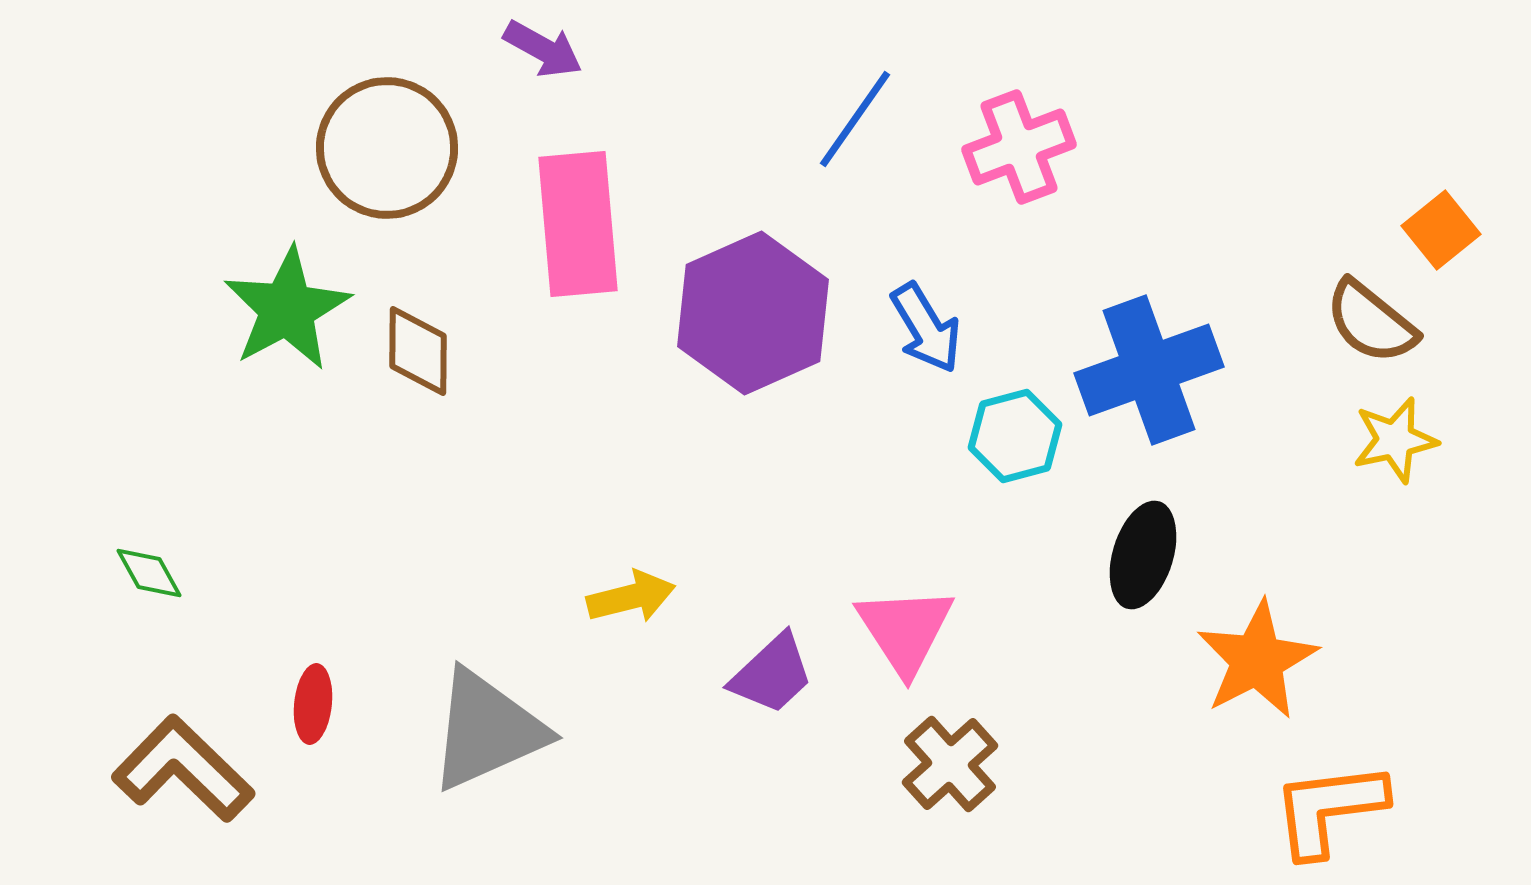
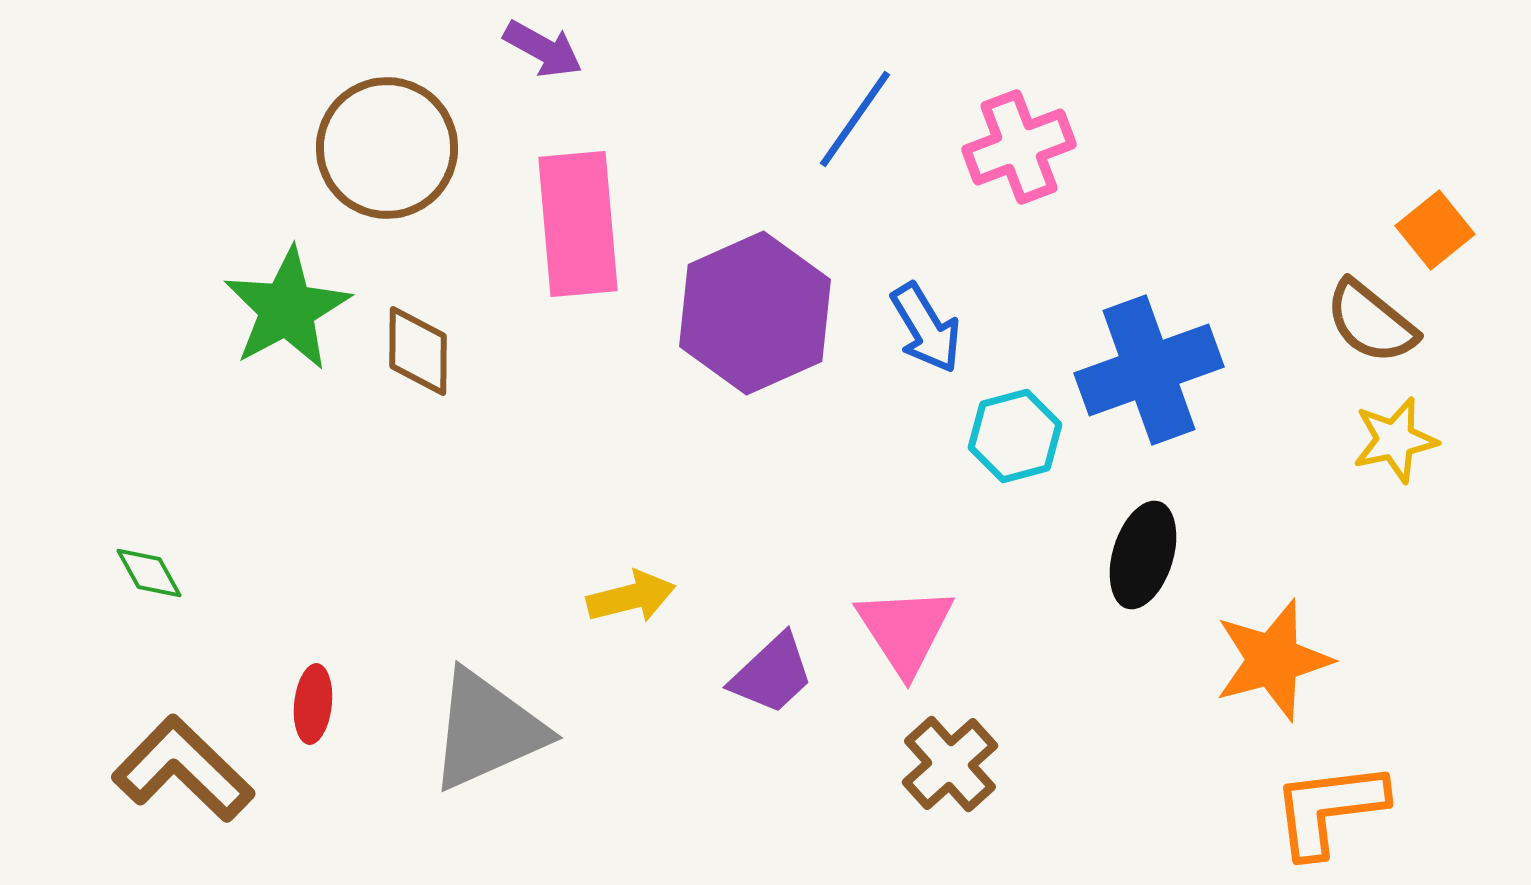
orange square: moved 6 px left
purple hexagon: moved 2 px right
orange star: moved 16 px right; rotated 12 degrees clockwise
